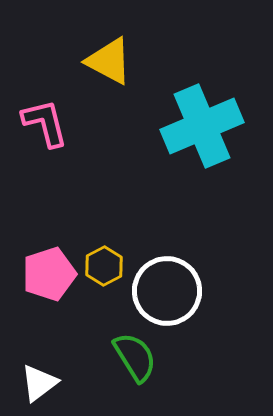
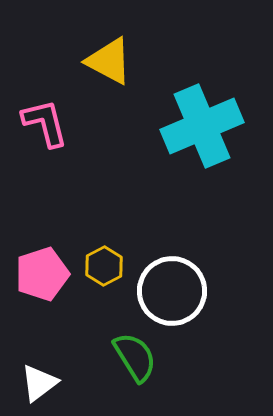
pink pentagon: moved 7 px left
white circle: moved 5 px right
